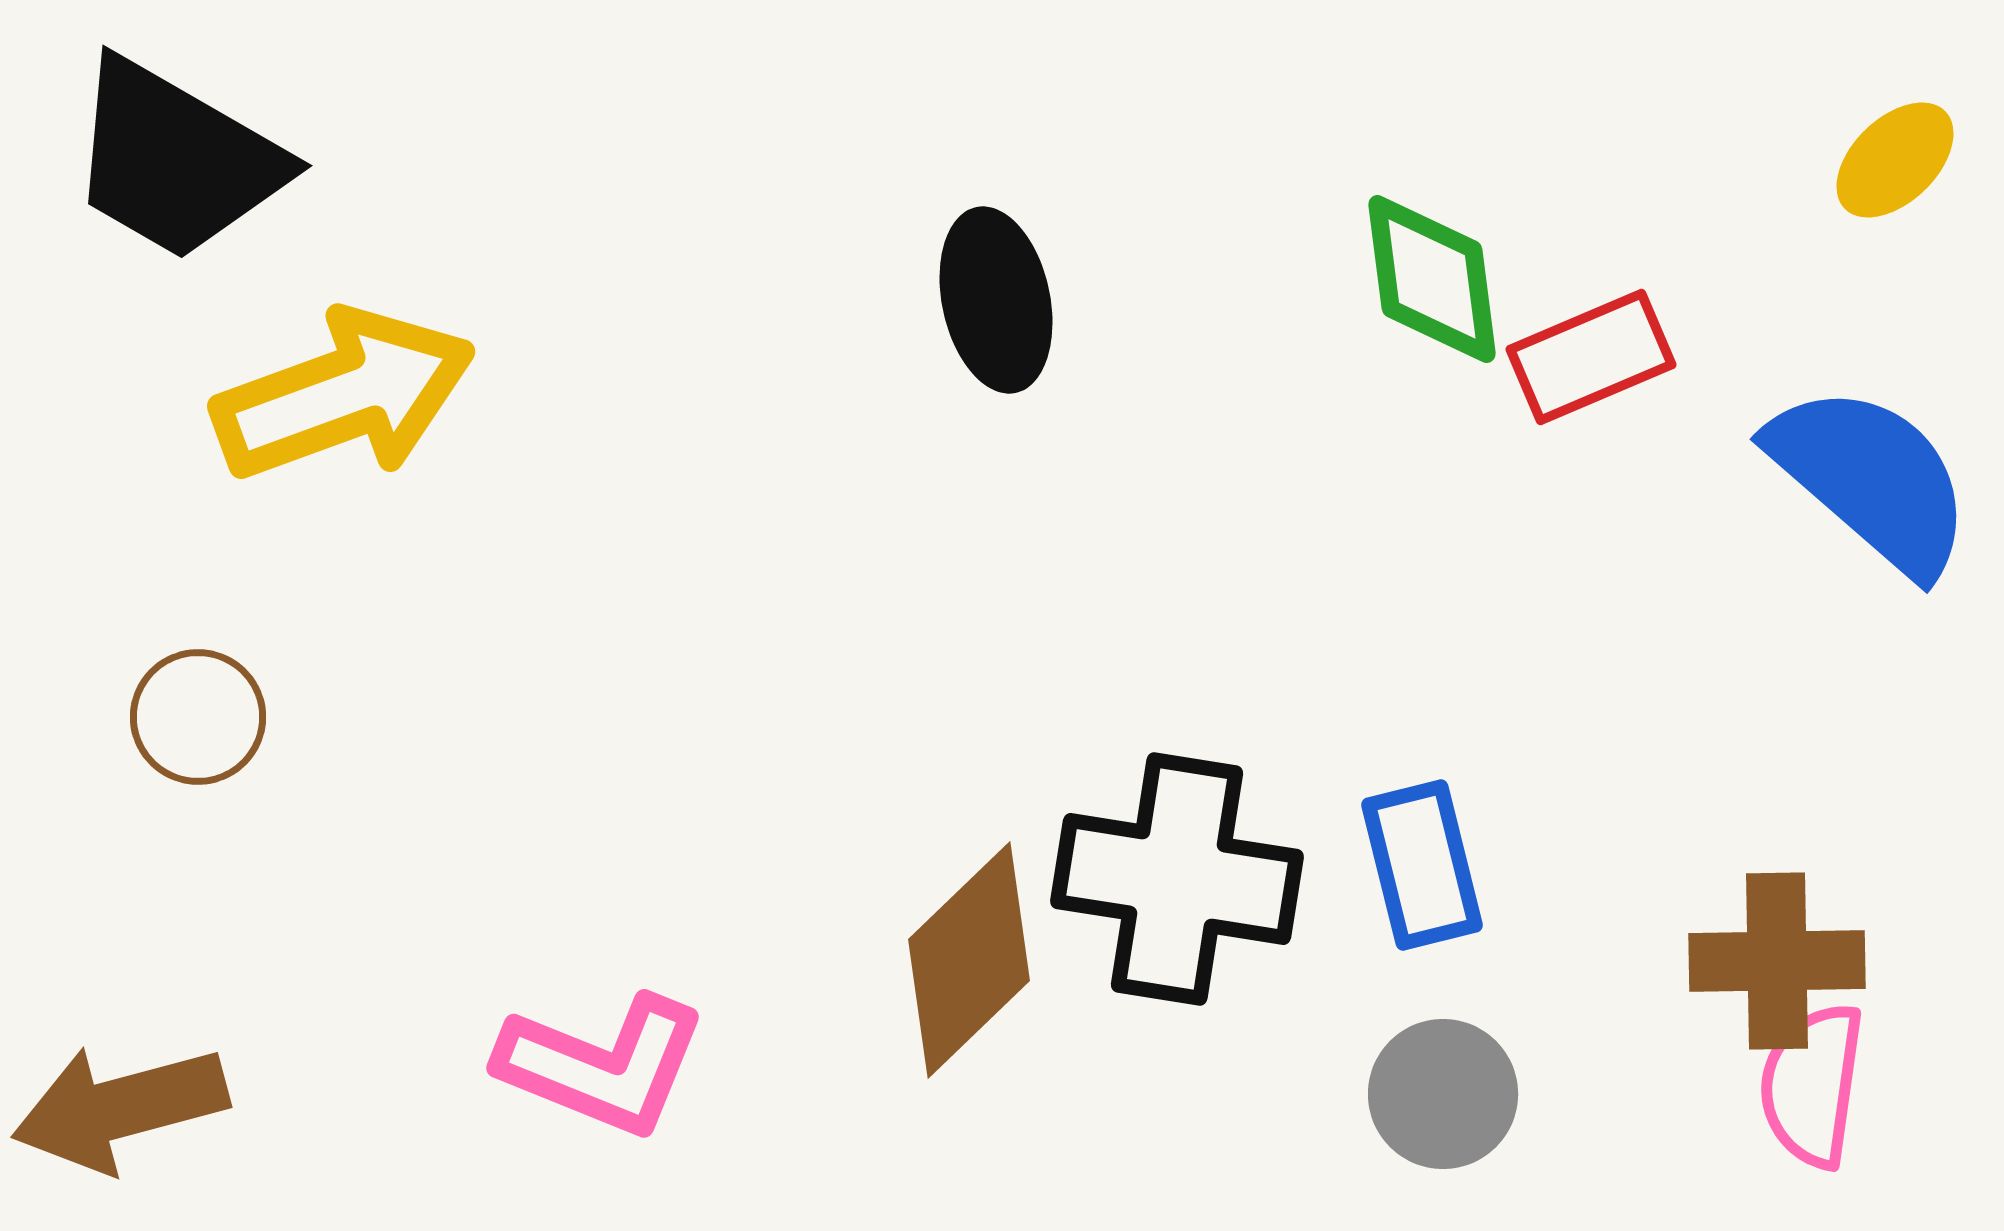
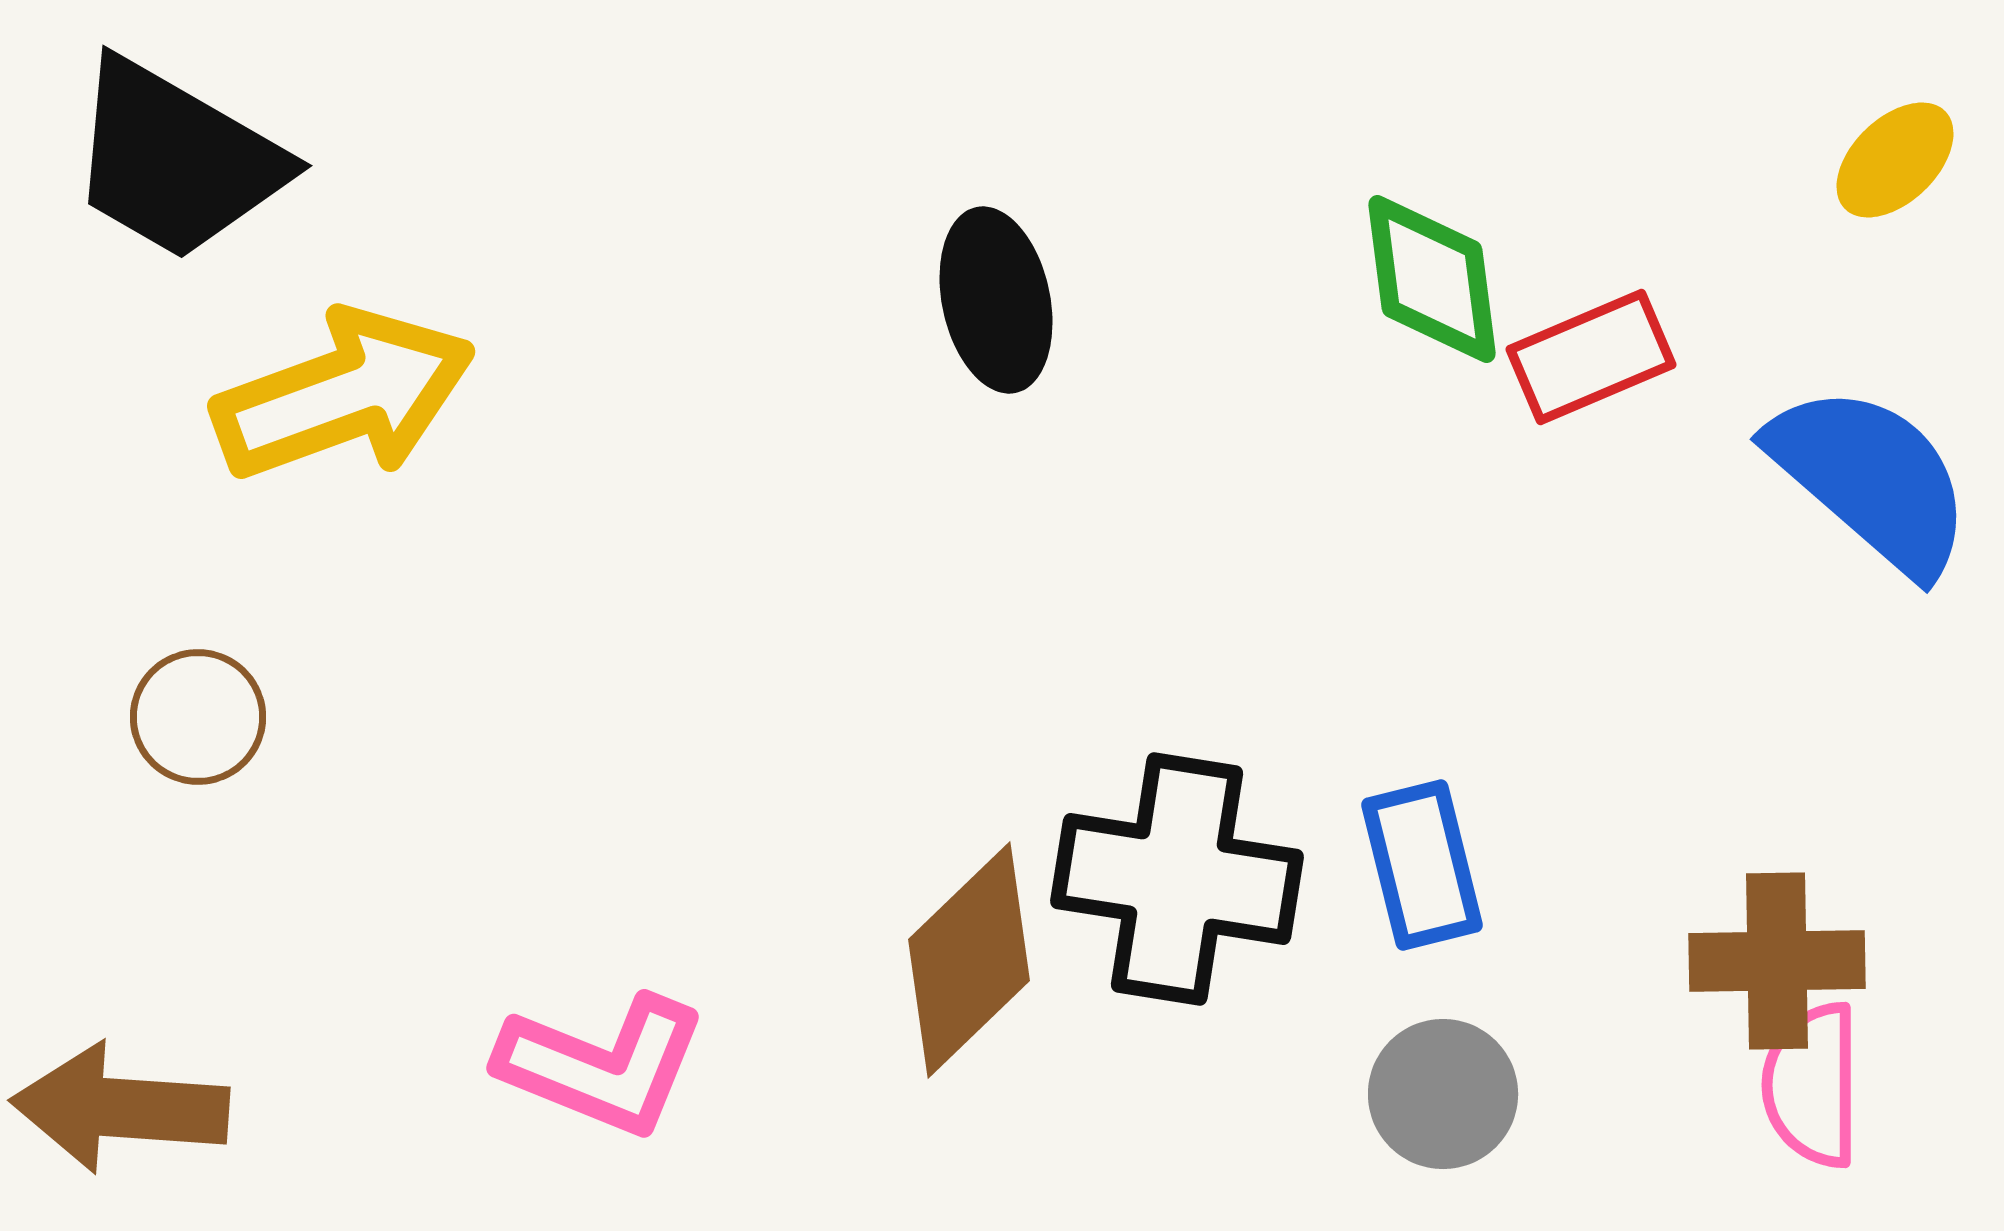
pink semicircle: rotated 8 degrees counterclockwise
brown arrow: rotated 19 degrees clockwise
